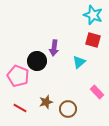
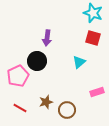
cyan star: moved 2 px up
red square: moved 2 px up
purple arrow: moved 7 px left, 10 px up
pink pentagon: rotated 25 degrees clockwise
pink rectangle: rotated 64 degrees counterclockwise
brown circle: moved 1 px left, 1 px down
